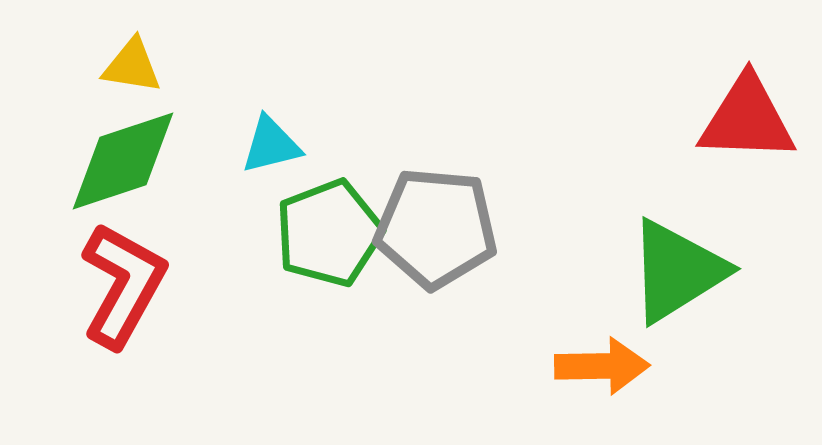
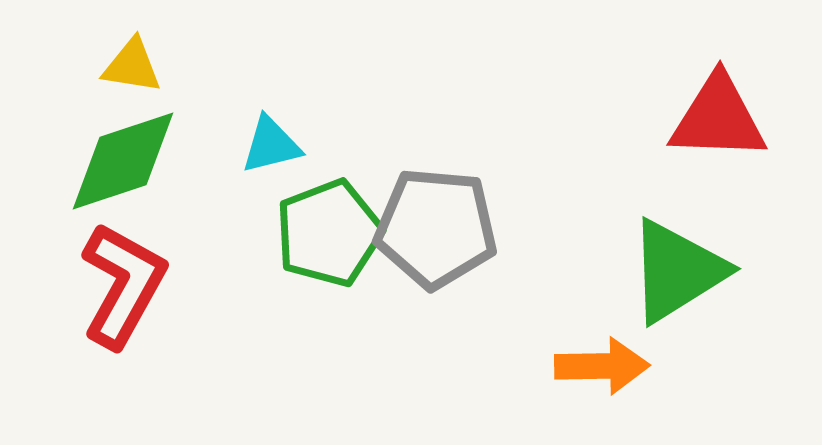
red triangle: moved 29 px left, 1 px up
